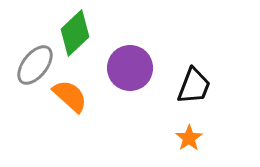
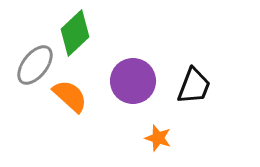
purple circle: moved 3 px right, 13 px down
orange star: moved 31 px left; rotated 20 degrees counterclockwise
